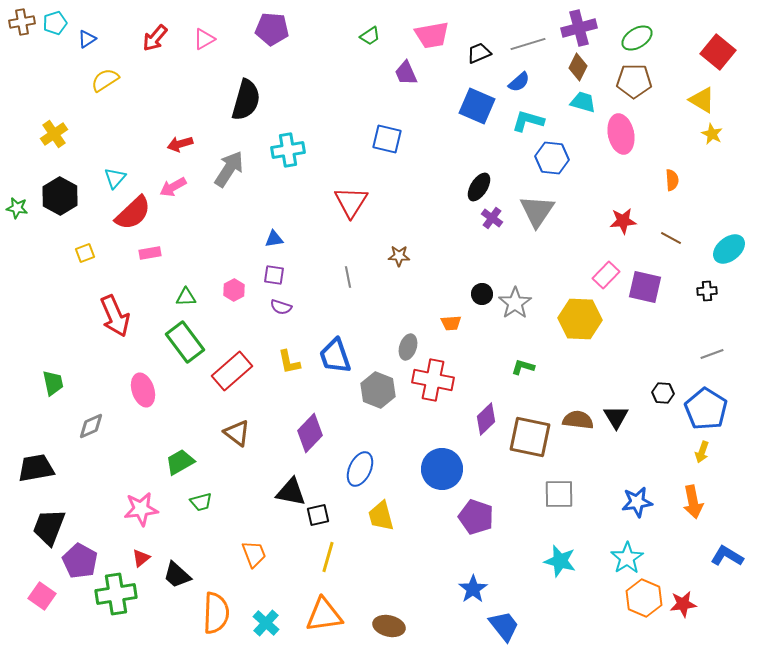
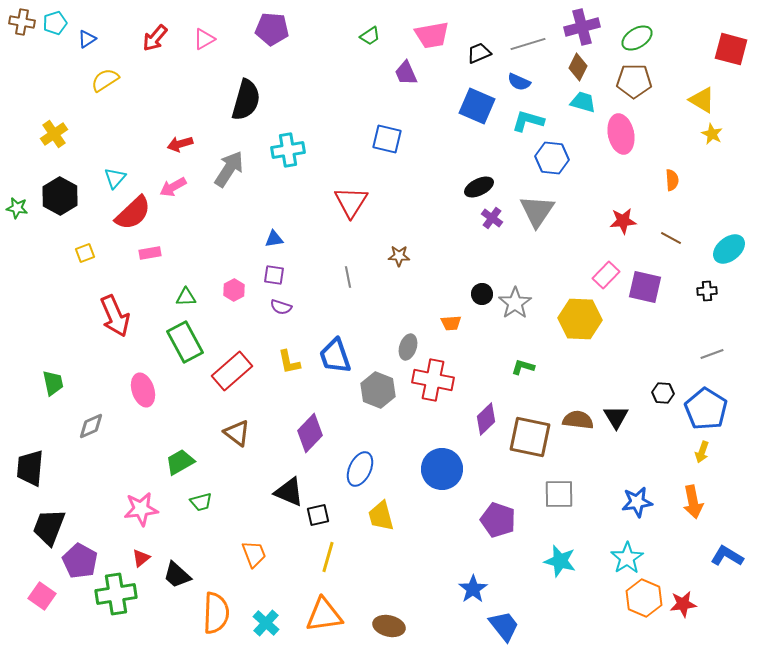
brown cross at (22, 22): rotated 20 degrees clockwise
purple cross at (579, 28): moved 3 px right, 1 px up
red square at (718, 52): moved 13 px right, 3 px up; rotated 24 degrees counterclockwise
blue semicircle at (519, 82): rotated 65 degrees clockwise
black ellipse at (479, 187): rotated 32 degrees clockwise
green rectangle at (185, 342): rotated 9 degrees clockwise
black trapezoid at (36, 468): moved 6 px left; rotated 75 degrees counterclockwise
black triangle at (291, 492): moved 2 px left; rotated 12 degrees clockwise
purple pentagon at (476, 517): moved 22 px right, 3 px down
